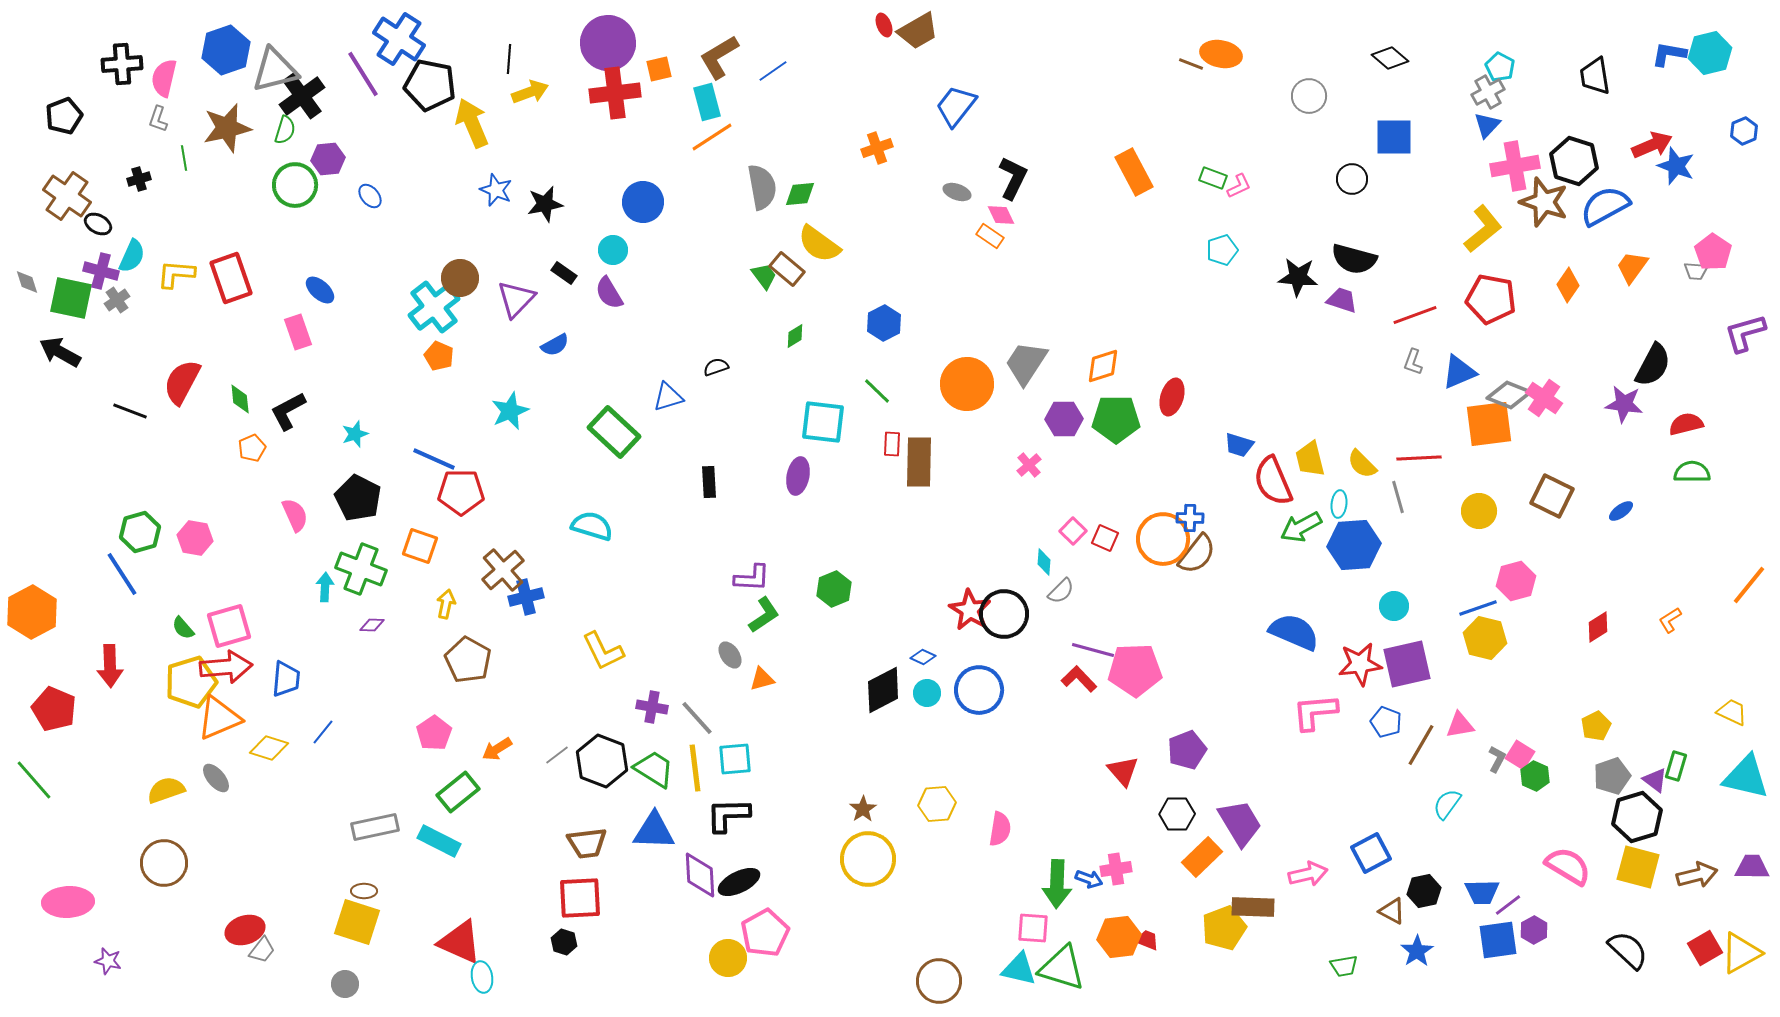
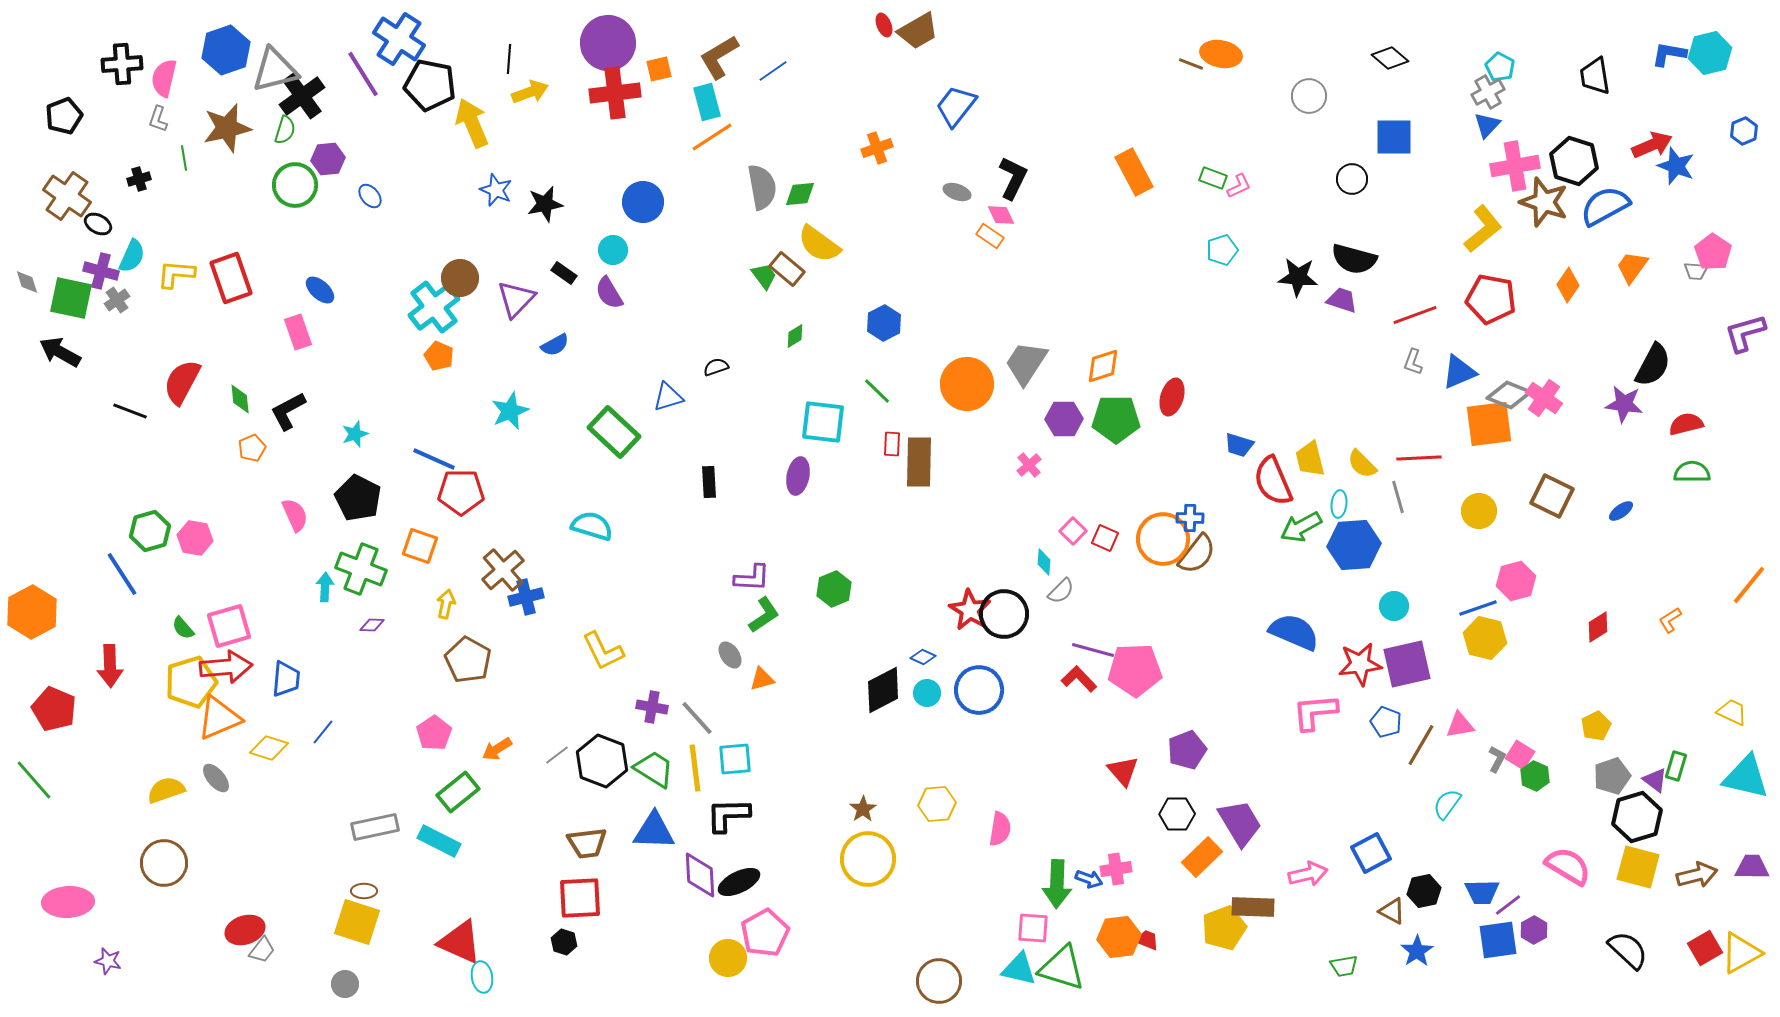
green hexagon at (140, 532): moved 10 px right, 1 px up
